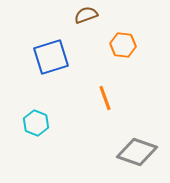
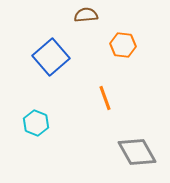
brown semicircle: rotated 15 degrees clockwise
blue square: rotated 24 degrees counterclockwise
gray diamond: rotated 42 degrees clockwise
